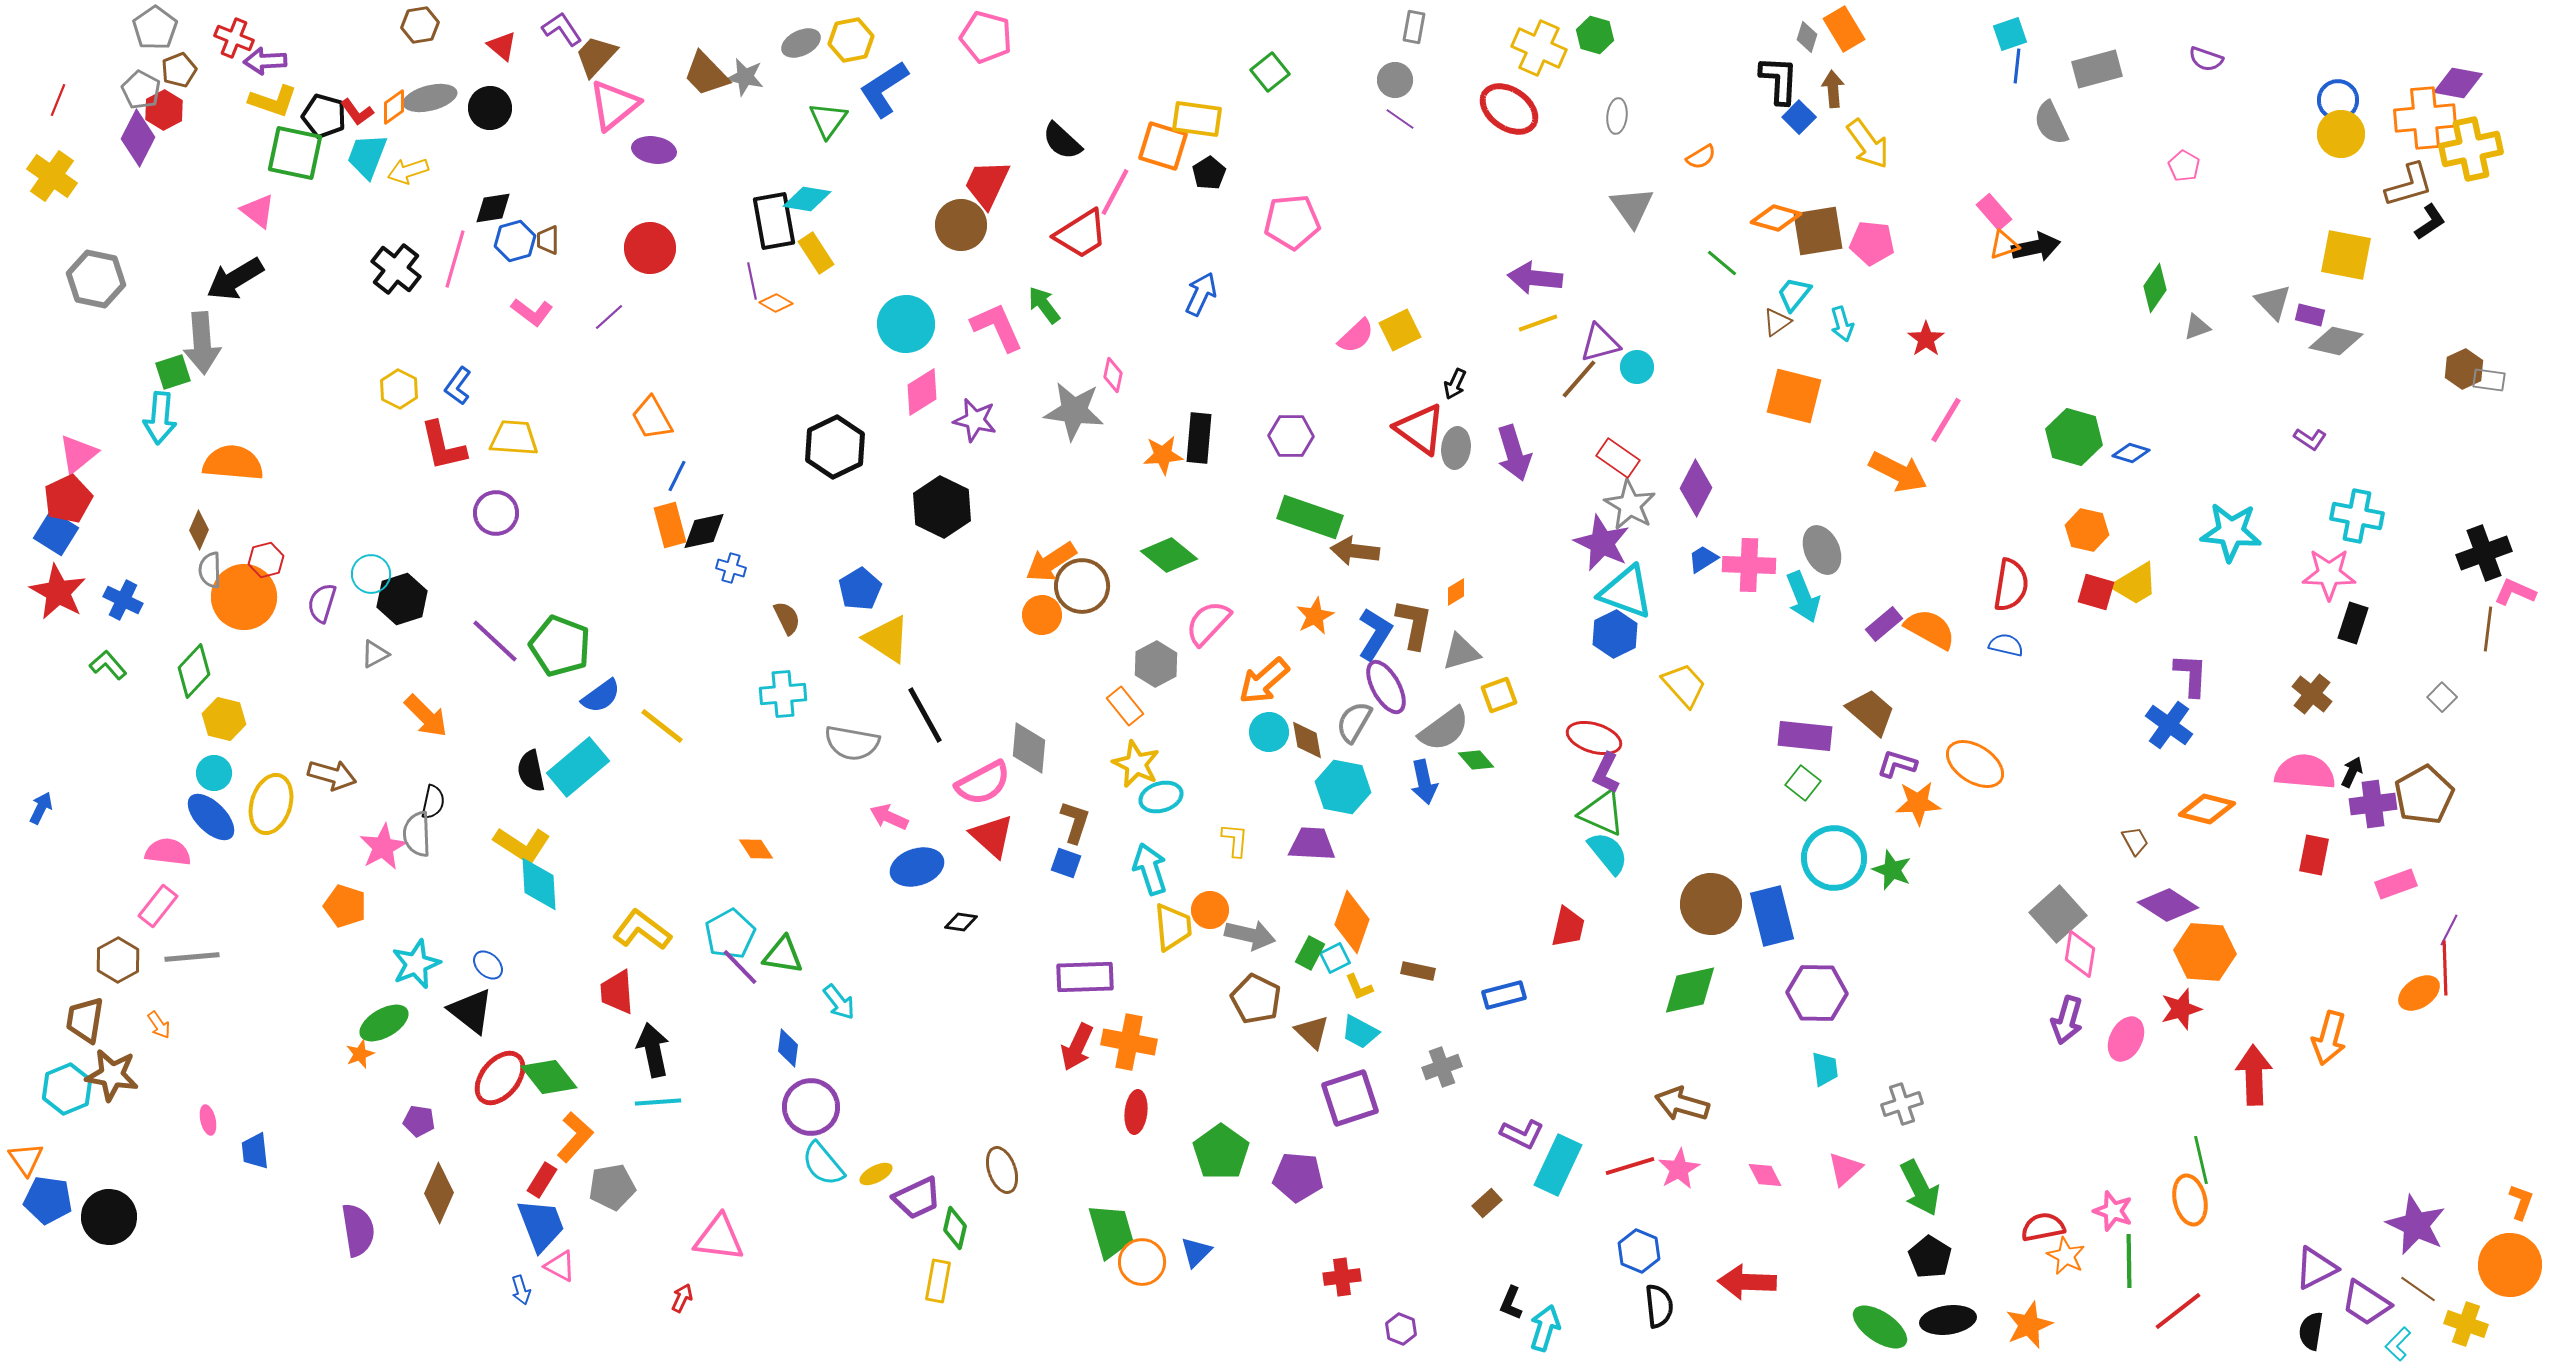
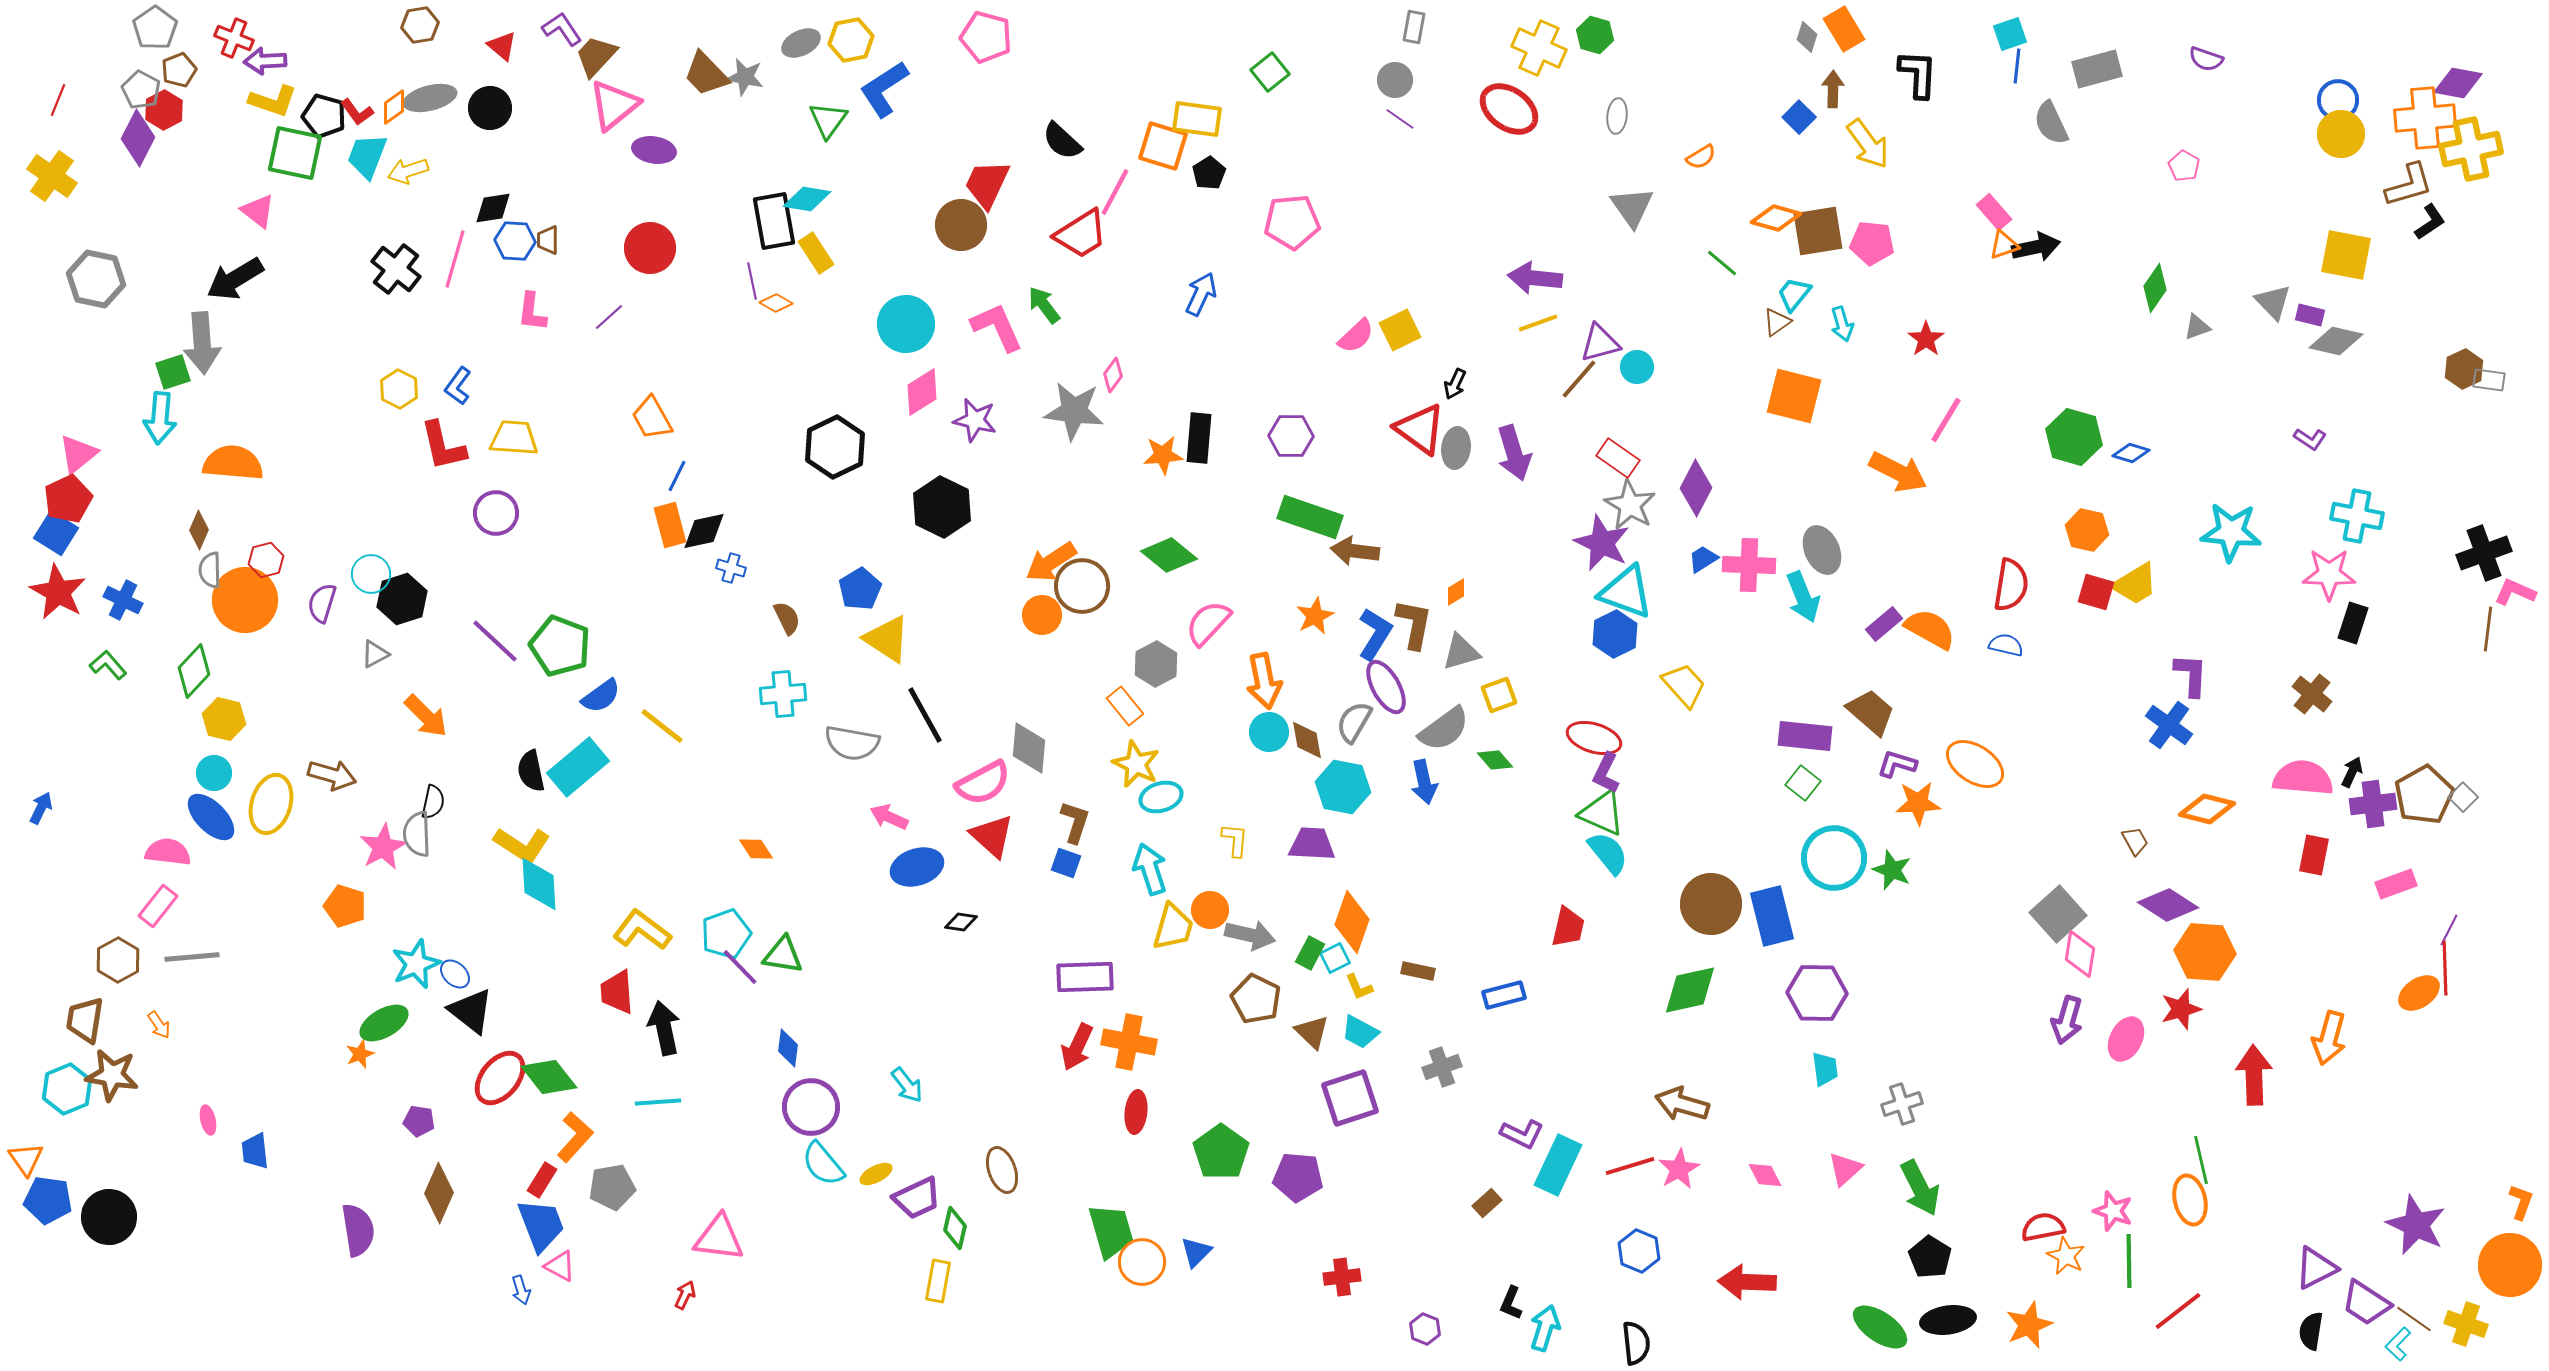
black L-shape at (1779, 80): moved 139 px right, 6 px up
brown arrow at (1833, 89): rotated 6 degrees clockwise
blue hexagon at (515, 241): rotated 18 degrees clockwise
pink L-shape at (532, 312): rotated 60 degrees clockwise
pink diamond at (1113, 375): rotated 24 degrees clockwise
orange circle at (244, 597): moved 1 px right, 3 px down
orange arrow at (1264, 681): rotated 60 degrees counterclockwise
gray square at (2442, 697): moved 21 px right, 100 px down
green diamond at (1476, 760): moved 19 px right
pink semicircle at (2305, 772): moved 2 px left, 6 px down
yellow trapezoid at (1173, 927): rotated 21 degrees clockwise
cyan pentagon at (730, 934): moved 4 px left; rotated 9 degrees clockwise
blue ellipse at (488, 965): moved 33 px left, 9 px down
cyan arrow at (839, 1002): moved 68 px right, 83 px down
black arrow at (653, 1050): moved 11 px right, 22 px up
brown line at (2418, 1289): moved 4 px left, 30 px down
red arrow at (682, 1298): moved 3 px right, 3 px up
black semicircle at (1659, 1306): moved 23 px left, 37 px down
purple hexagon at (1401, 1329): moved 24 px right
